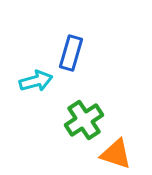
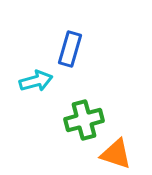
blue rectangle: moved 1 px left, 4 px up
green cross: rotated 18 degrees clockwise
